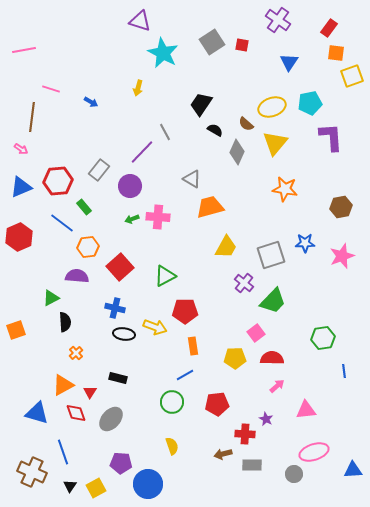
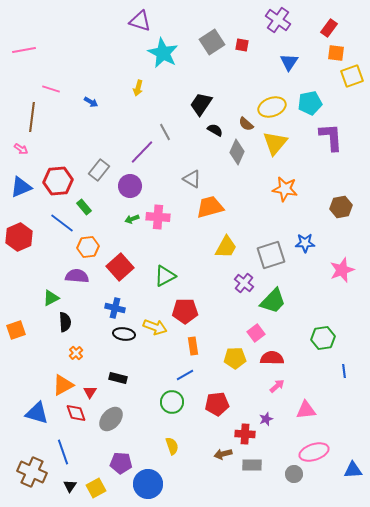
pink star at (342, 256): moved 14 px down
purple star at (266, 419): rotated 24 degrees clockwise
